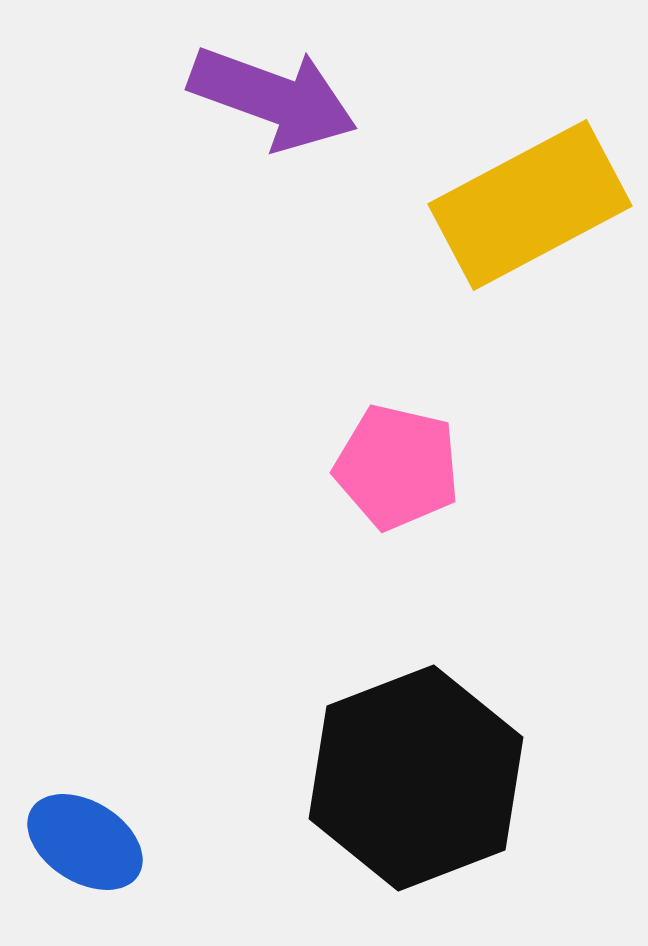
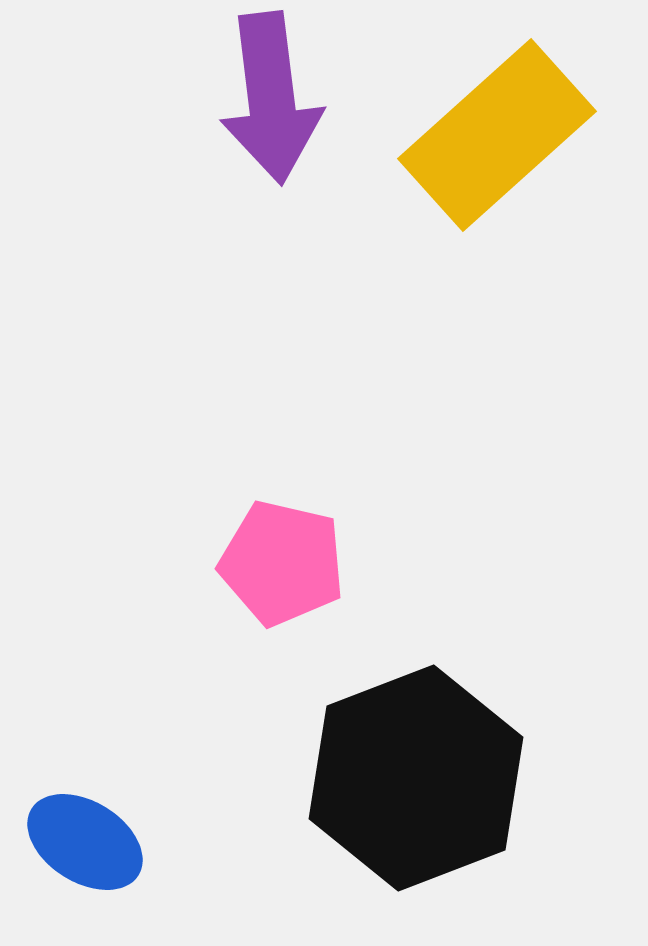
purple arrow: moved 2 px left; rotated 63 degrees clockwise
yellow rectangle: moved 33 px left, 70 px up; rotated 14 degrees counterclockwise
pink pentagon: moved 115 px left, 96 px down
